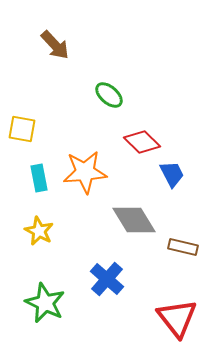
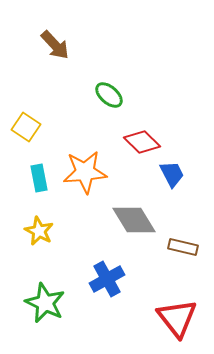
yellow square: moved 4 px right, 2 px up; rotated 24 degrees clockwise
blue cross: rotated 20 degrees clockwise
